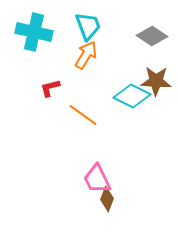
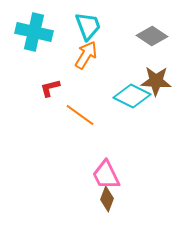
orange line: moved 3 px left
pink trapezoid: moved 9 px right, 4 px up
